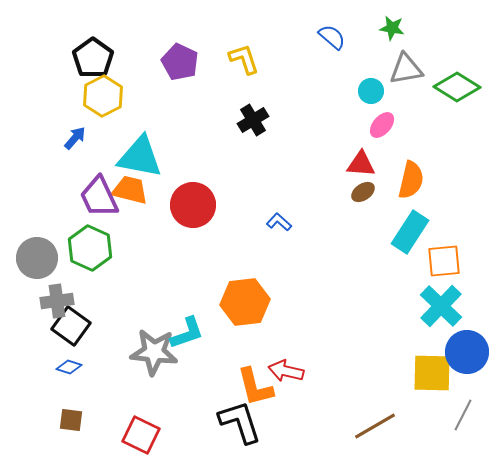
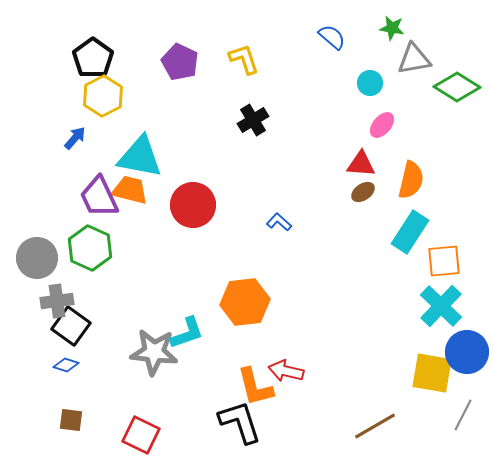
gray triangle: moved 8 px right, 10 px up
cyan circle: moved 1 px left, 8 px up
blue diamond: moved 3 px left, 2 px up
yellow square: rotated 9 degrees clockwise
